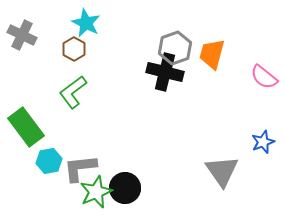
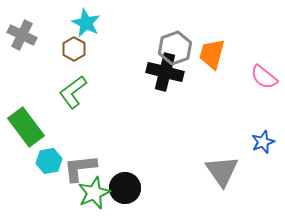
green star: moved 2 px left, 1 px down
